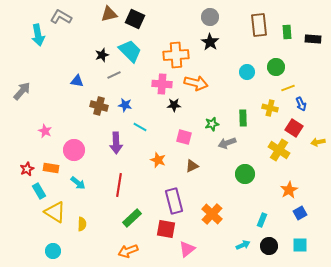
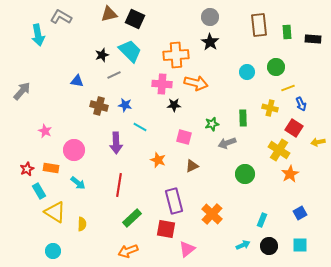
orange star at (289, 190): moved 1 px right, 16 px up
